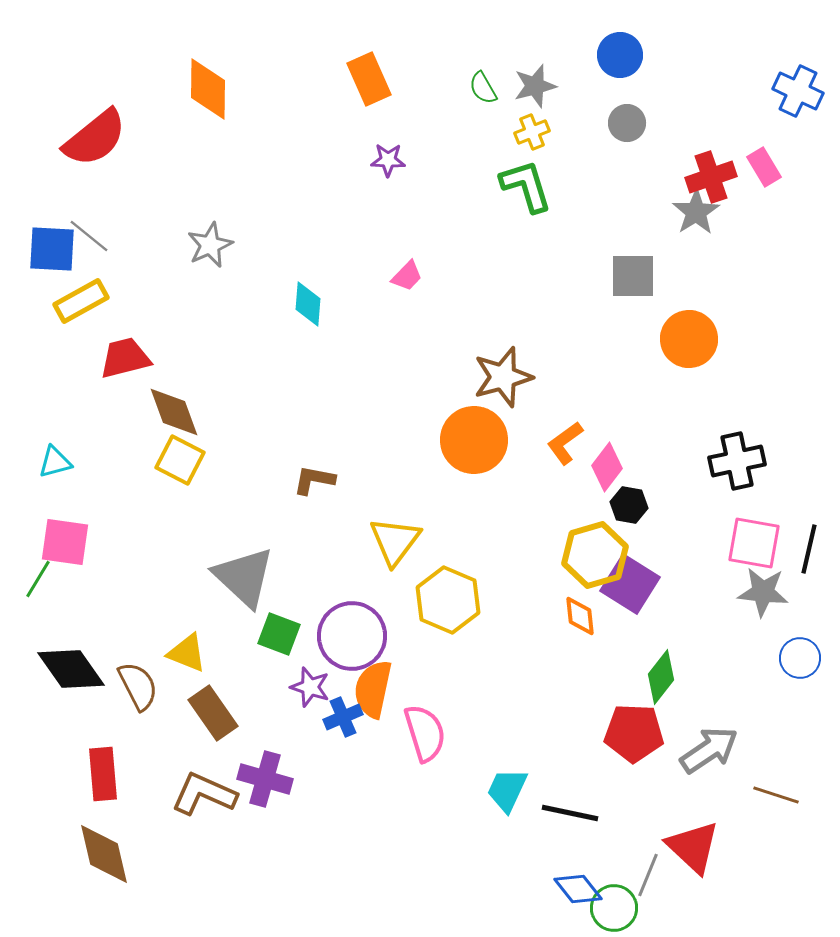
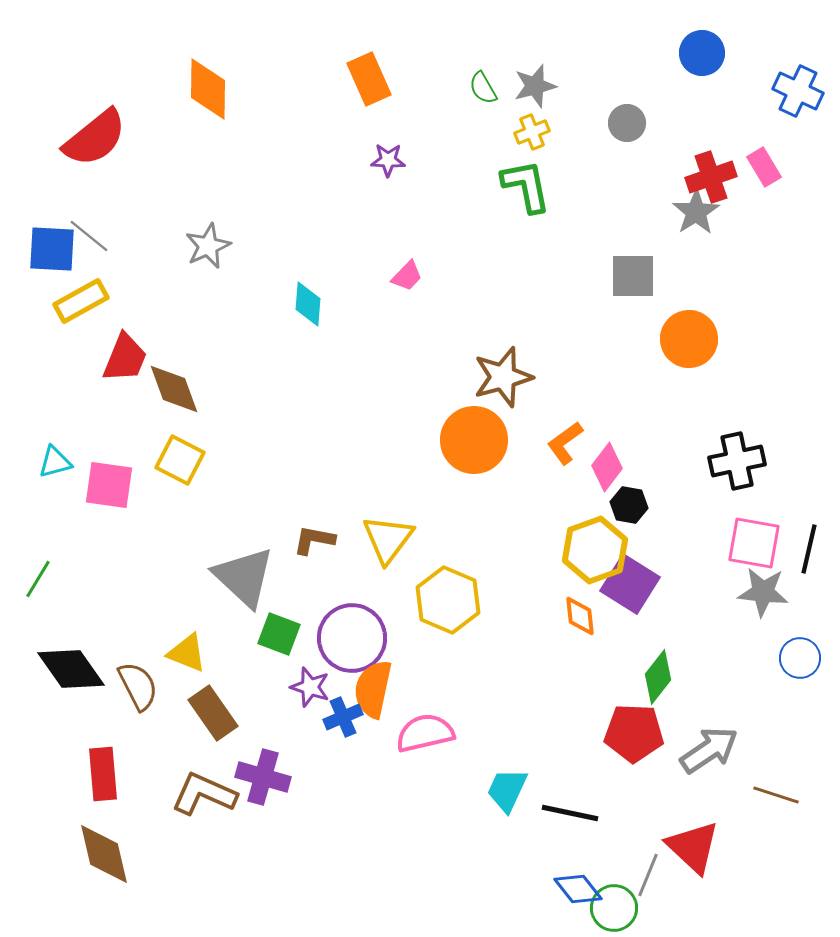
blue circle at (620, 55): moved 82 px right, 2 px up
green L-shape at (526, 186): rotated 6 degrees clockwise
gray star at (210, 245): moved 2 px left, 1 px down
red trapezoid at (125, 358): rotated 126 degrees clockwise
brown diamond at (174, 412): moved 23 px up
brown L-shape at (314, 480): moved 60 px down
yellow triangle at (395, 541): moved 7 px left, 2 px up
pink square at (65, 542): moved 44 px right, 57 px up
yellow hexagon at (595, 555): moved 5 px up; rotated 4 degrees counterclockwise
purple circle at (352, 636): moved 2 px down
green diamond at (661, 677): moved 3 px left
pink semicircle at (425, 733): rotated 86 degrees counterclockwise
purple cross at (265, 779): moved 2 px left, 2 px up
